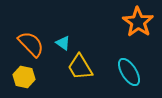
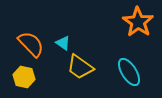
yellow trapezoid: rotated 24 degrees counterclockwise
